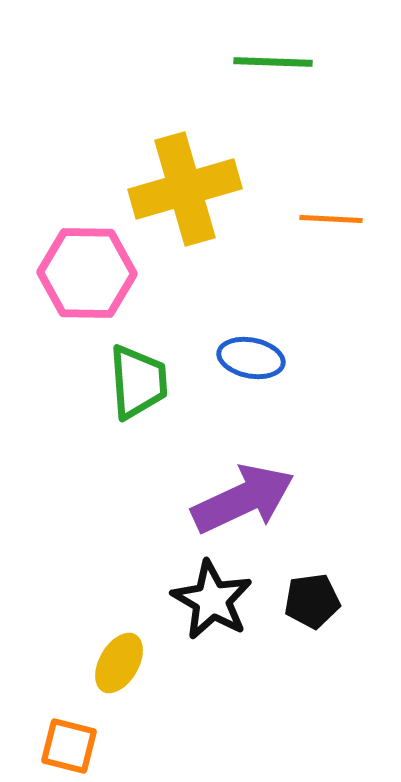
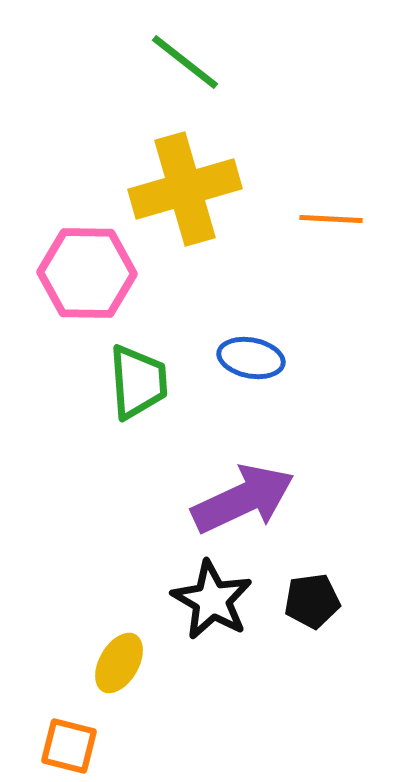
green line: moved 88 px left; rotated 36 degrees clockwise
